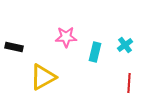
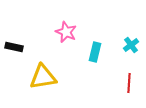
pink star: moved 5 px up; rotated 25 degrees clockwise
cyan cross: moved 6 px right
yellow triangle: rotated 20 degrees clockwise
